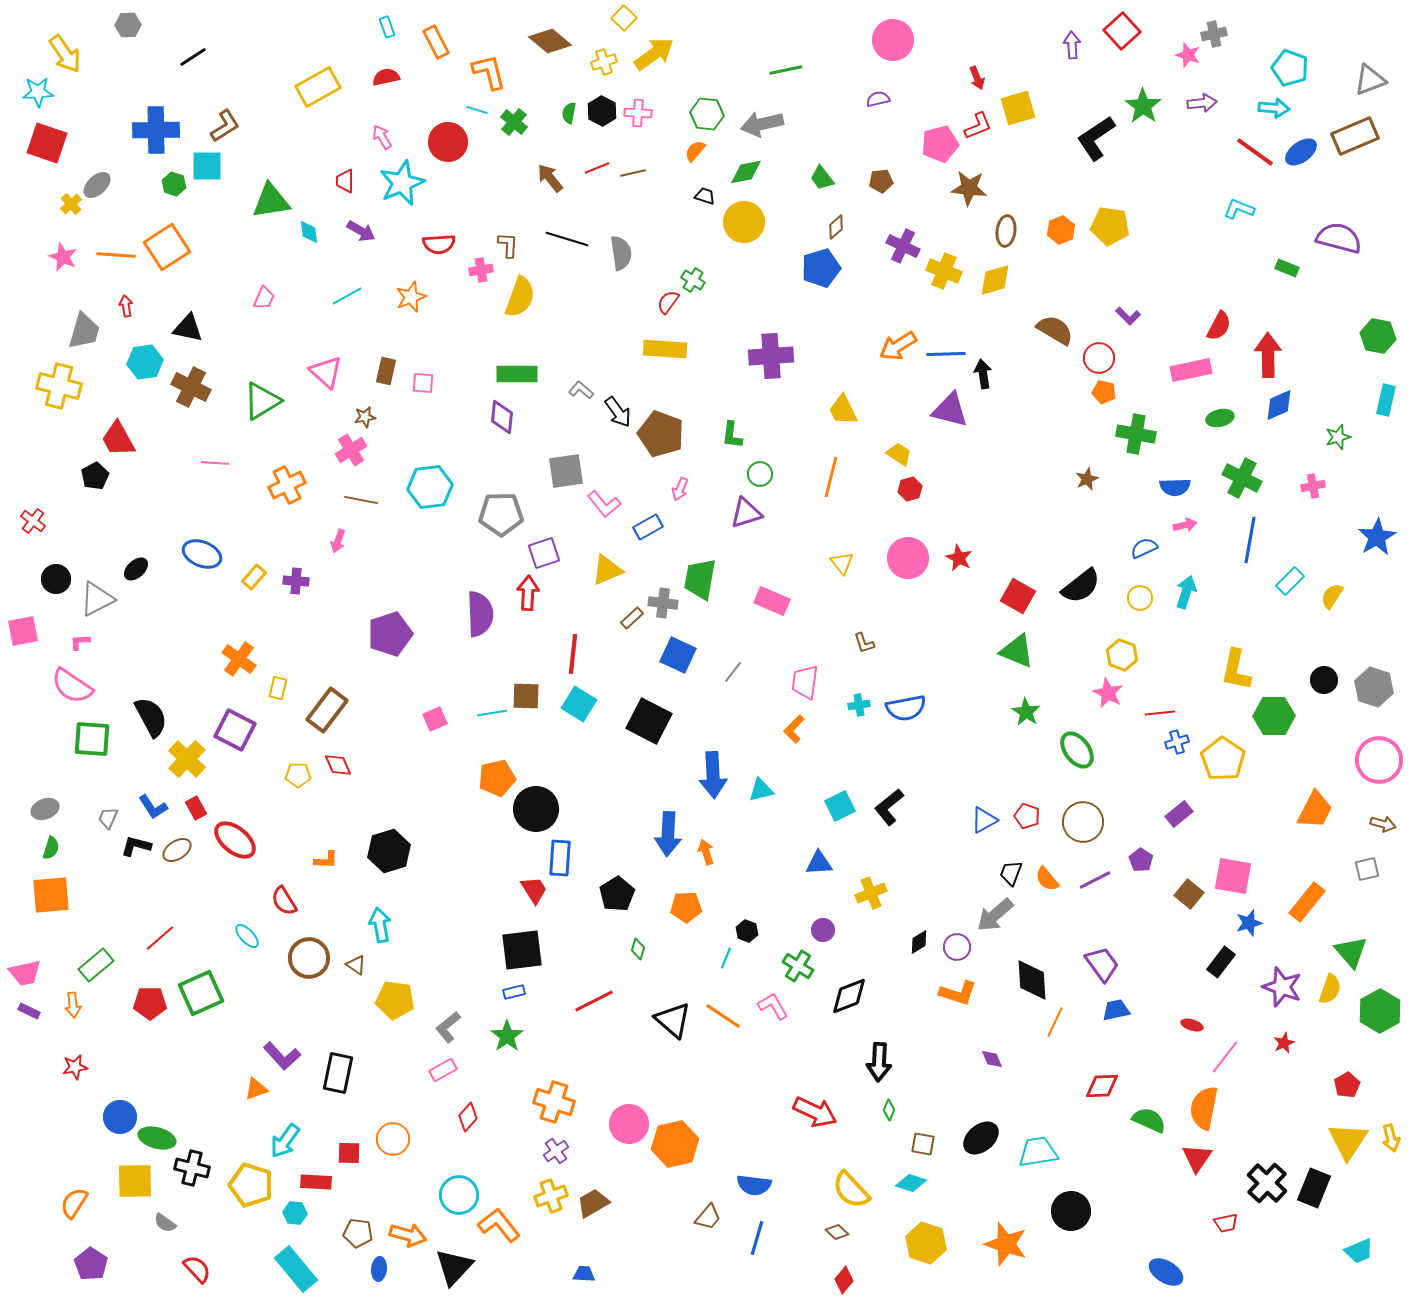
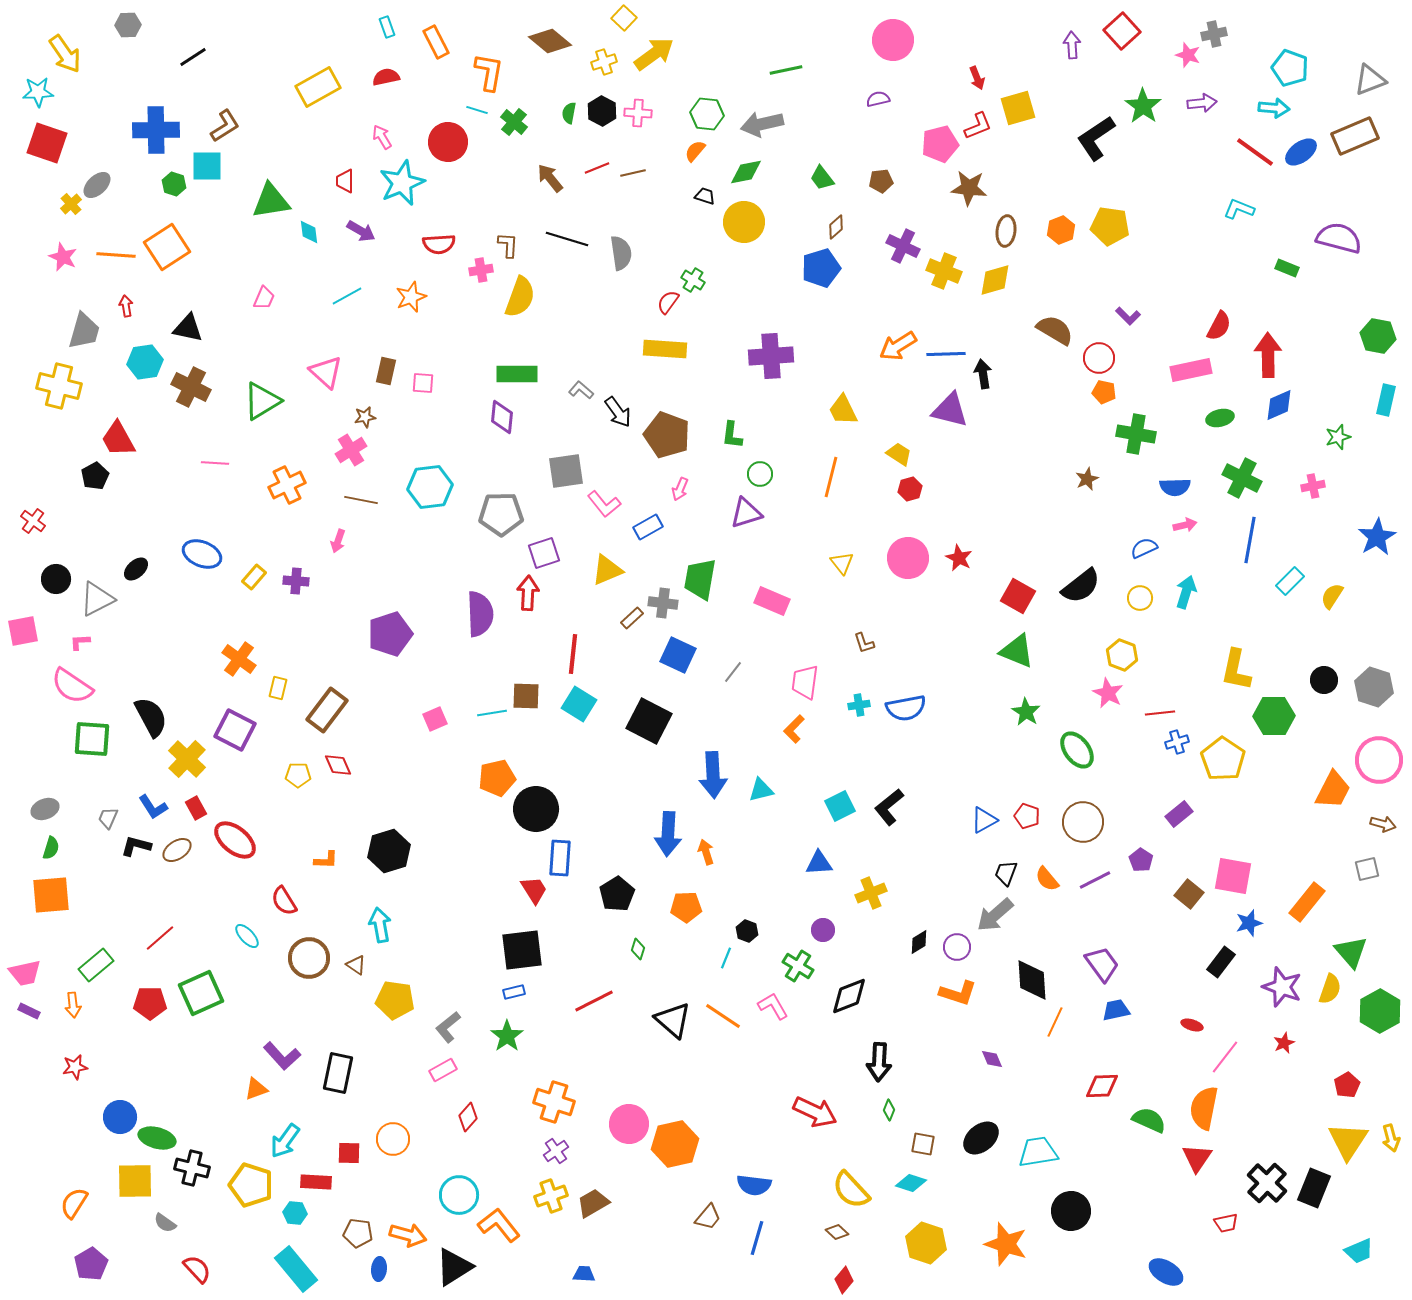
orange L-shape at (489, 72): rotated 24 degrees clockwise
brown pentagon at (661, 434): moved 6 px right, 1 px down
orange trapezoid at (1315, 810): moved 18 px right, 20 px up
black trapezoid at (1011, 873): moved 5 px left
purple pentagon at (91, 1264): rotated 8 degrees clockwise
black triangle at (454, 1267): rotated 15 degrees clockwise
